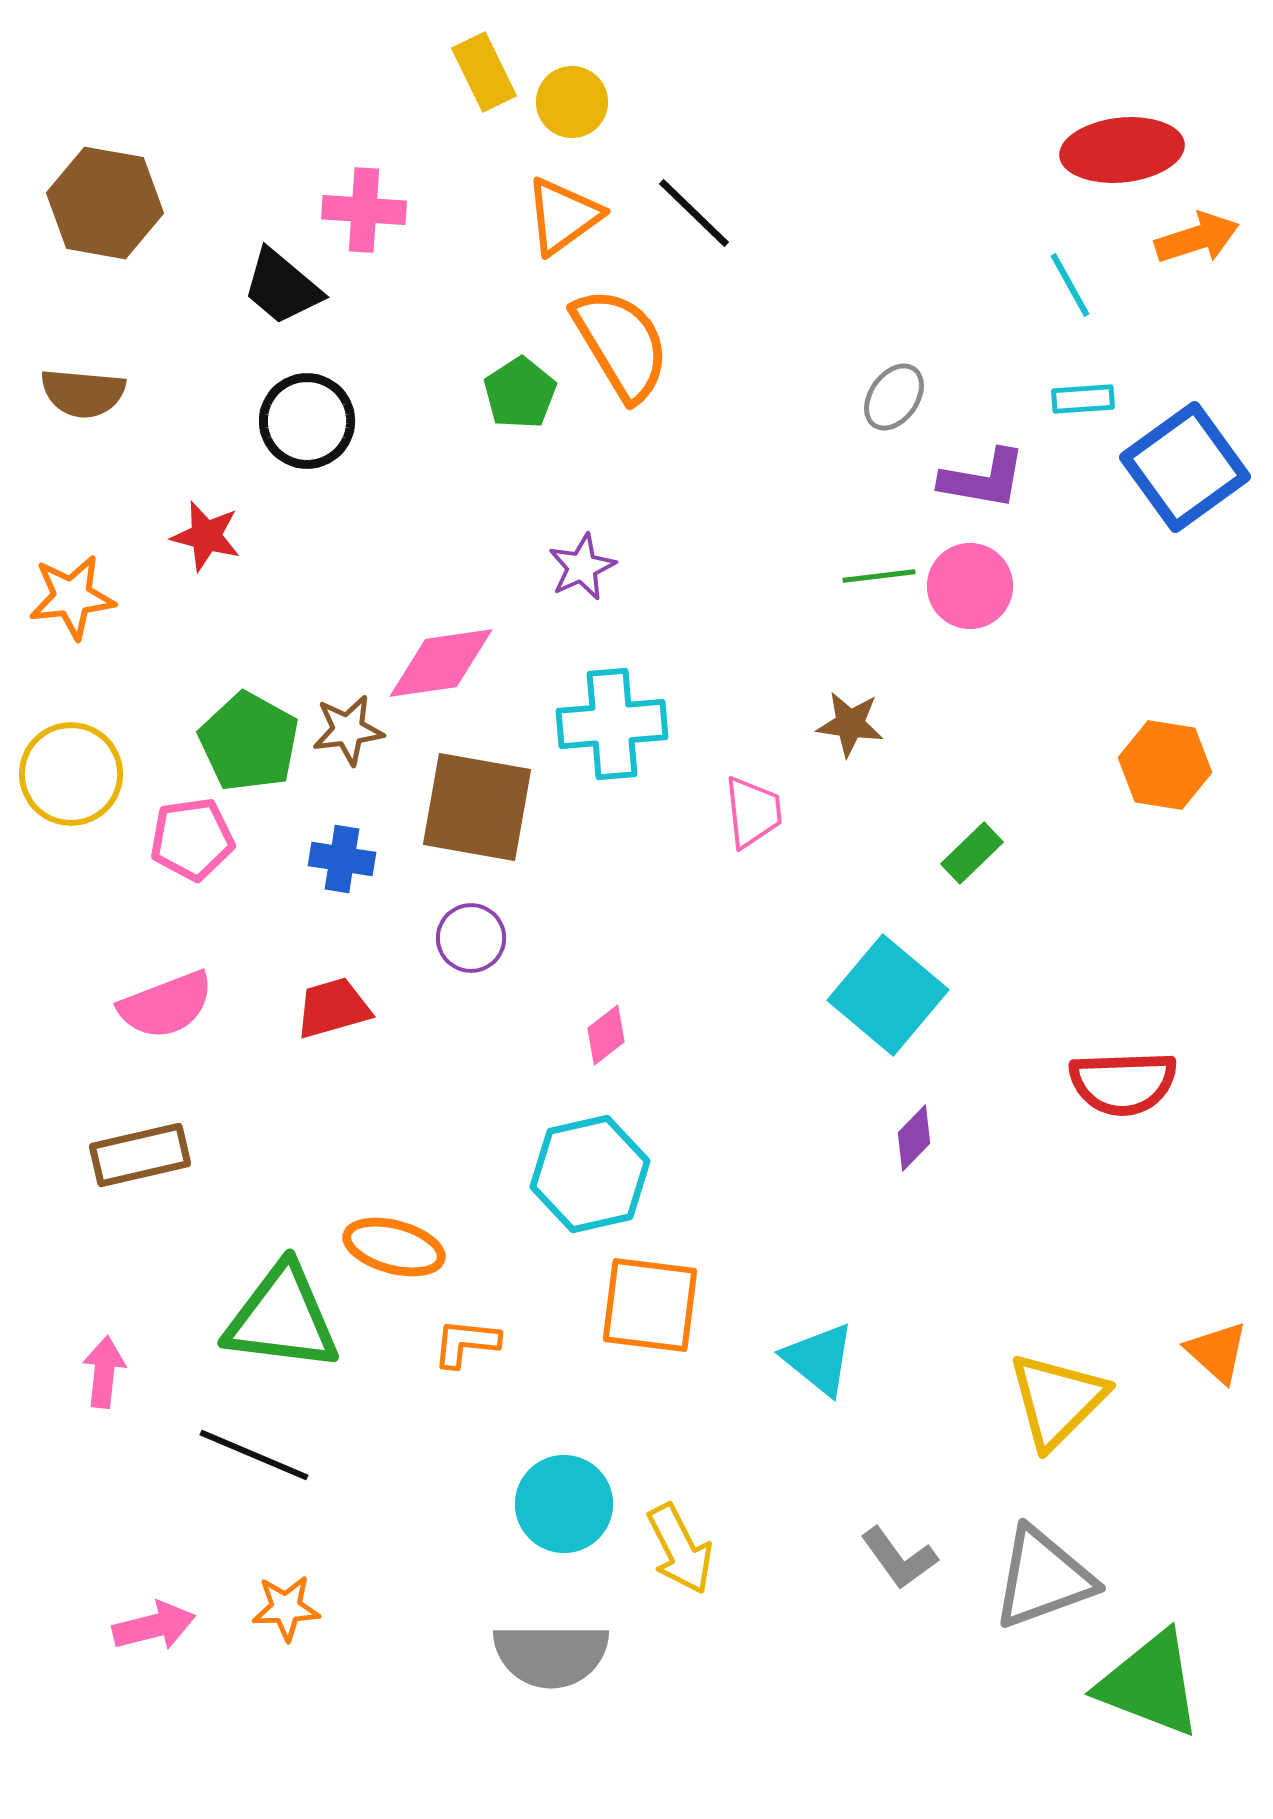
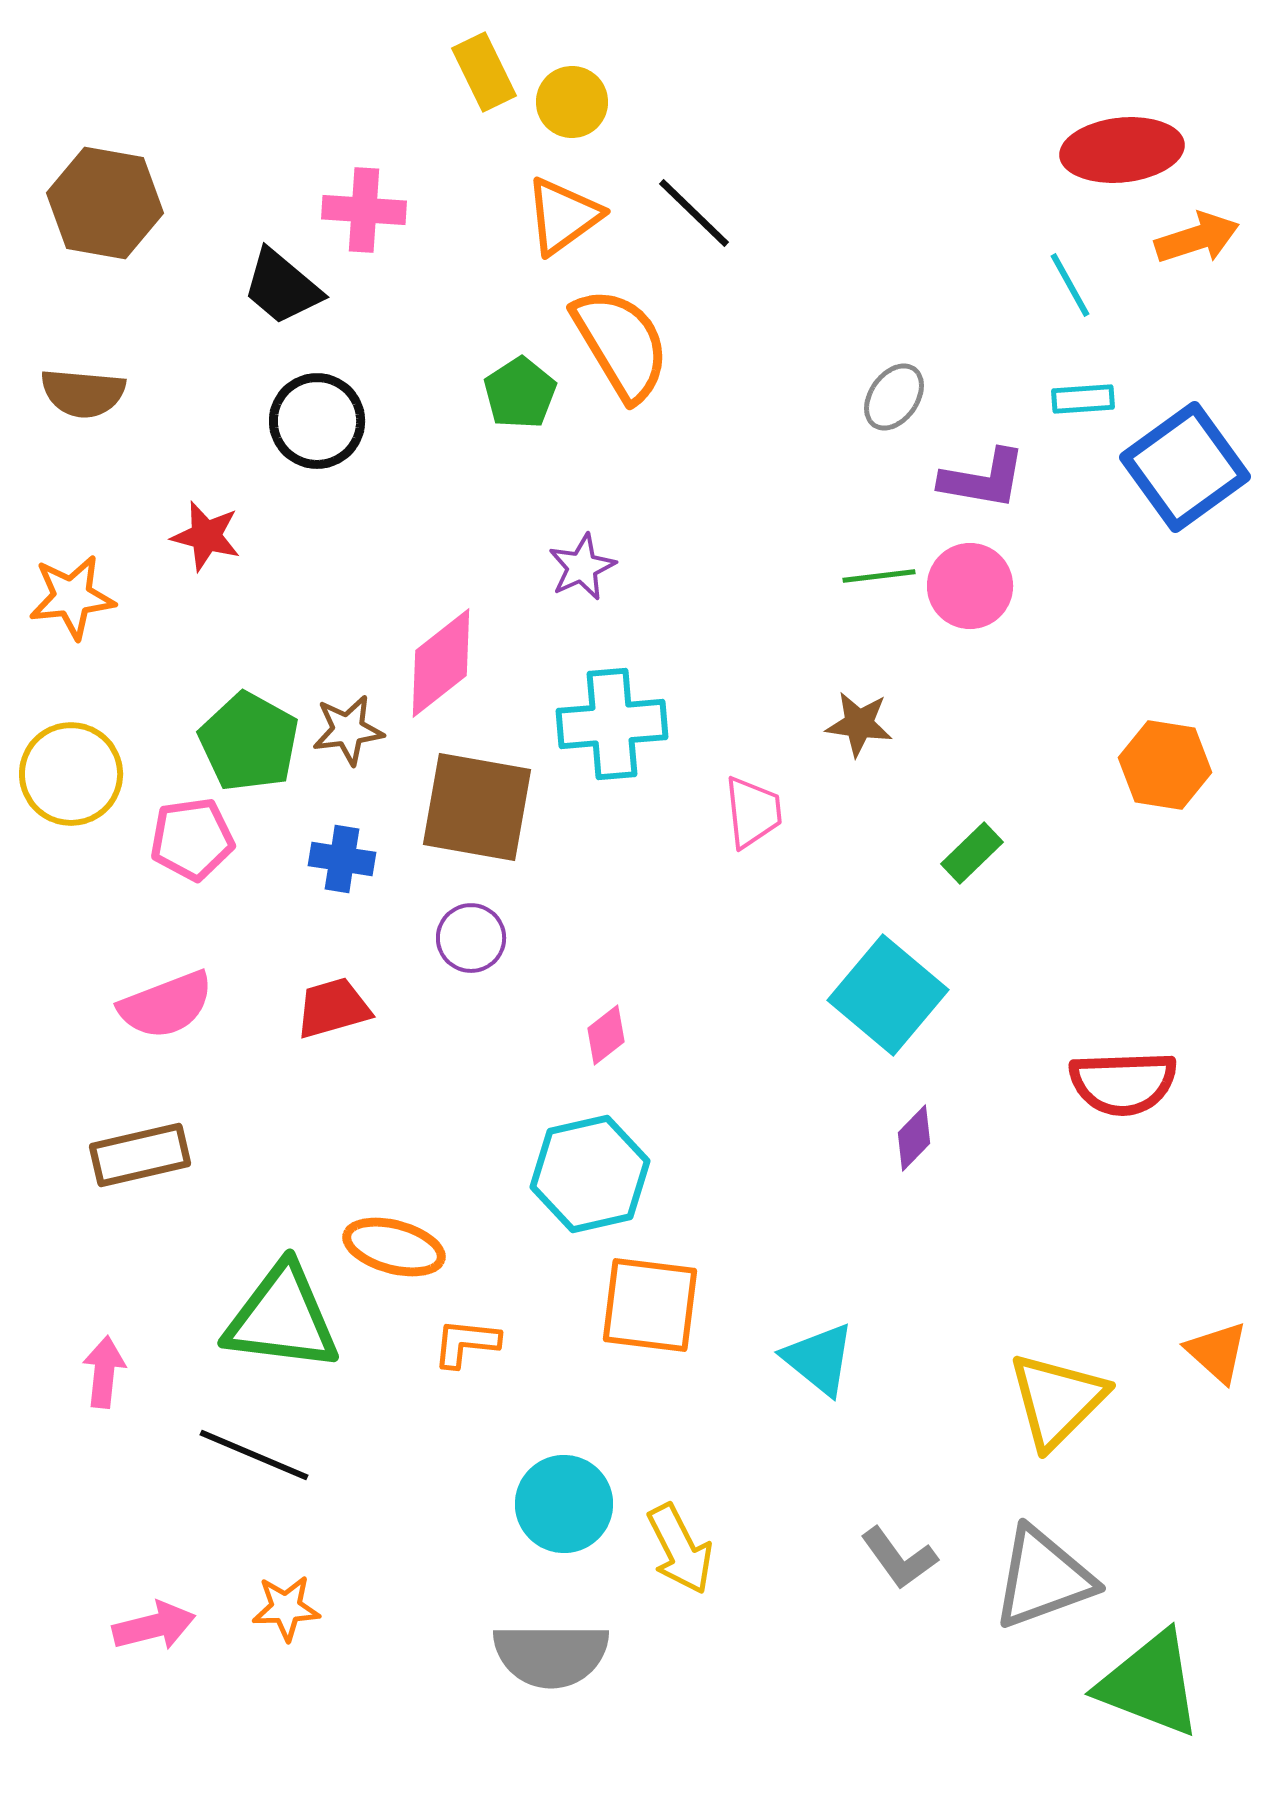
black circle at (307, 421): moved 10 px right
pink diamond at (441, 663): rotated 30 degrees counterclockwise
brown star at (850, 724): moved 9 px right
